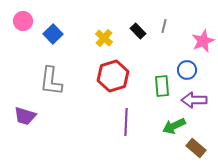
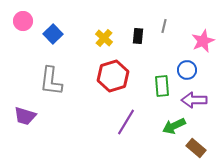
black rectangle: moved 5 px down; rotated 49 degrees clockwise
purple line: rotated 28 degrees clockwise
